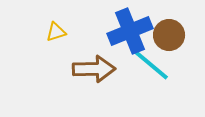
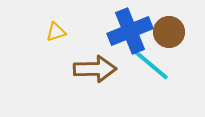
brown circle: moved 3 px up
brown arrow: moved 1 px right
